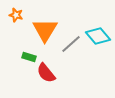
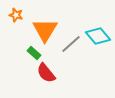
green rectangle: moved 5 px right, 4 px up; rotated 24 degrees clockwise
